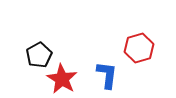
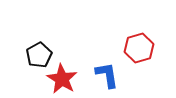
blue L-shape: rotated 16 degrees counterclockwise
